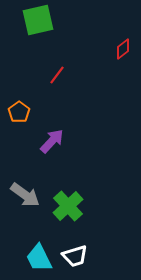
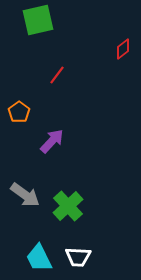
white trapezoid: moved 3 px right, 1 px down; rotated 20 degrees clockwise
